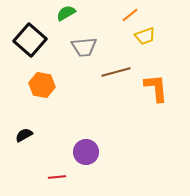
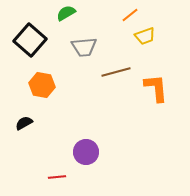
black semicircle: moved 12 px up
